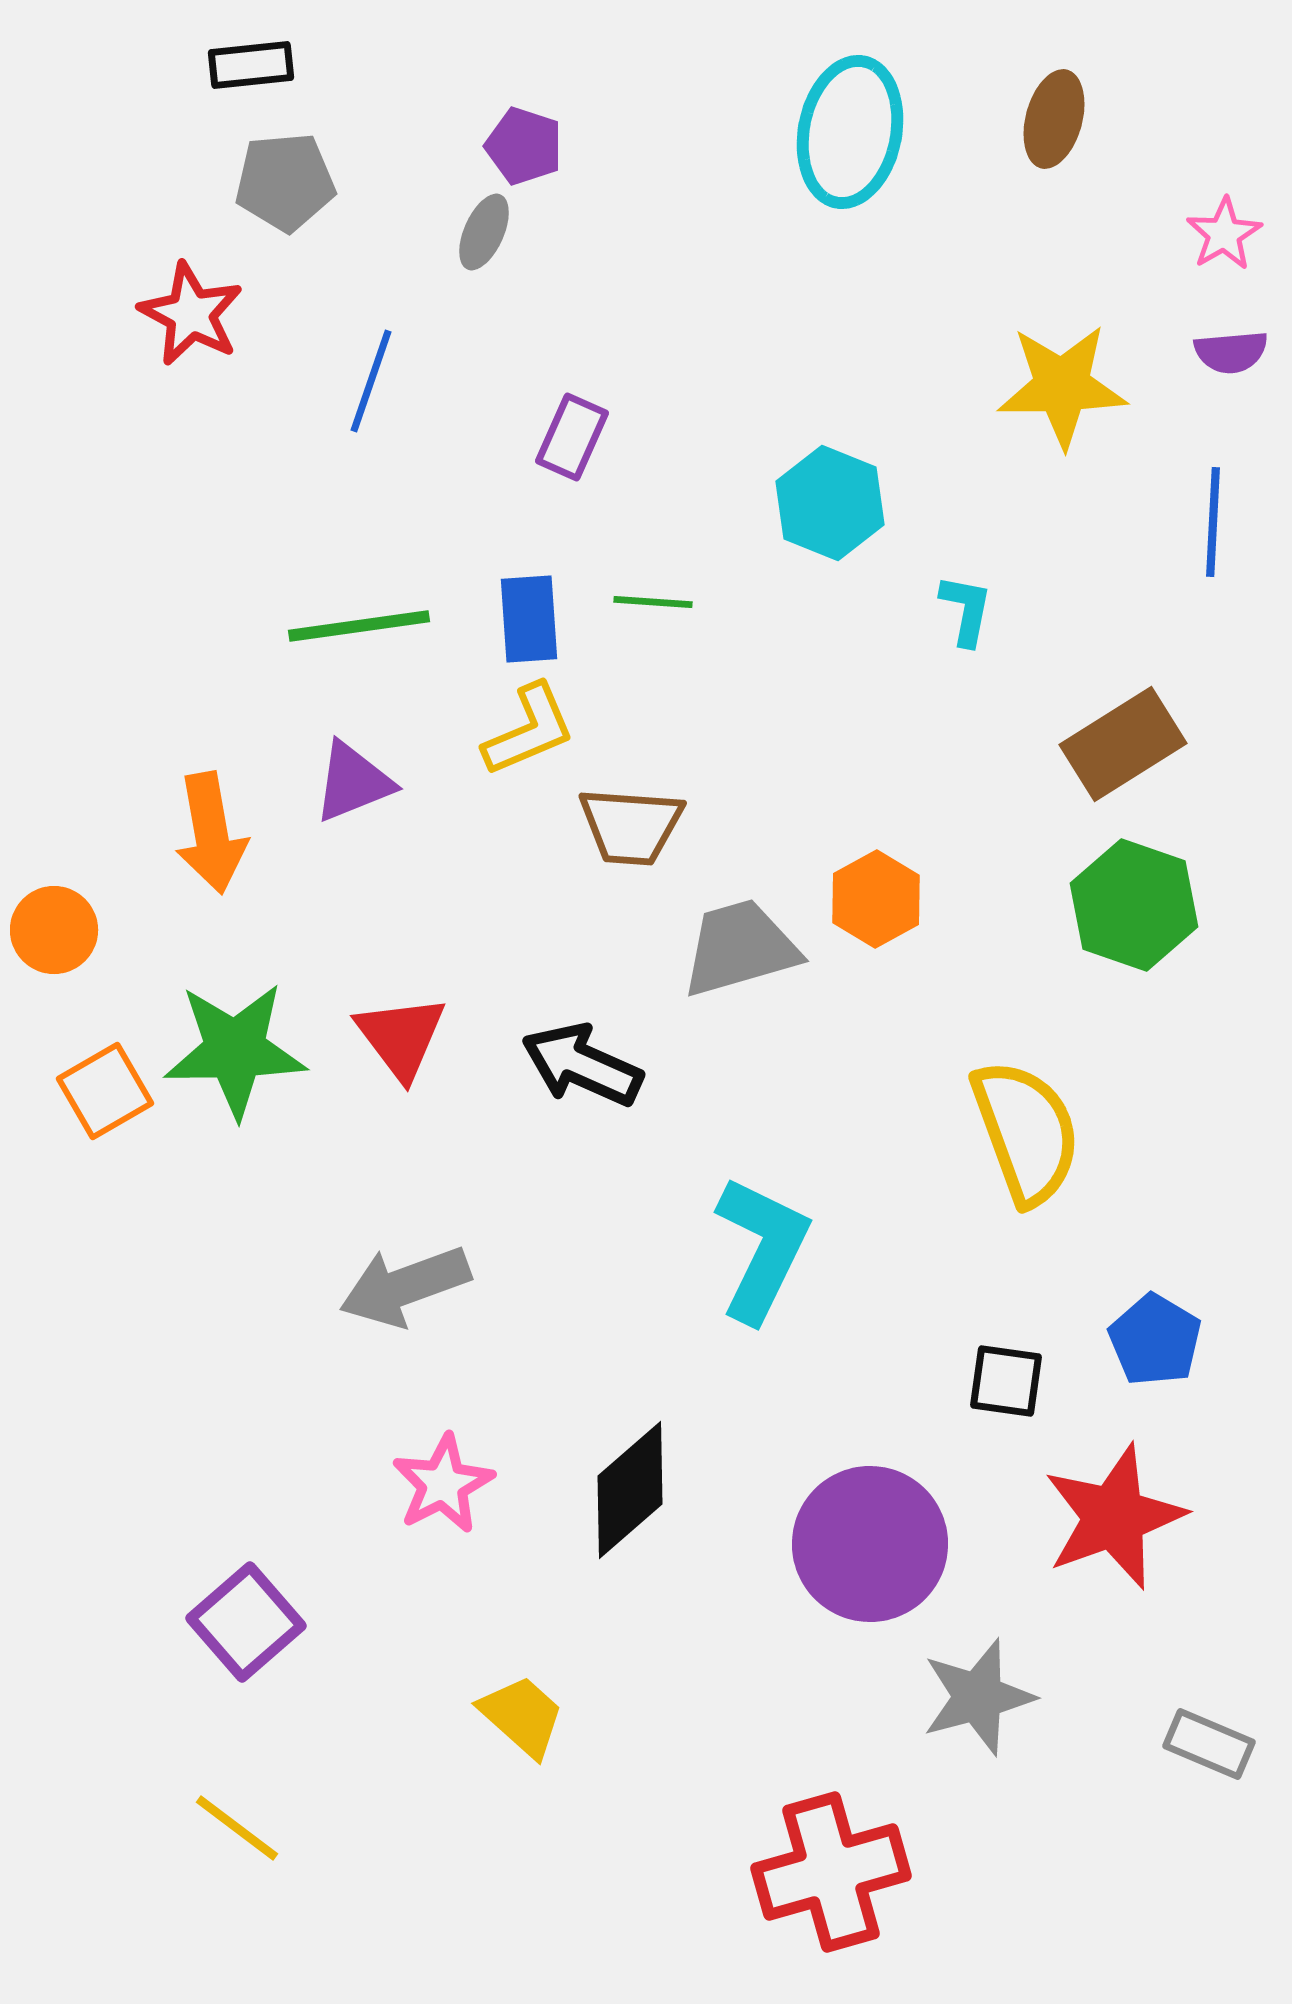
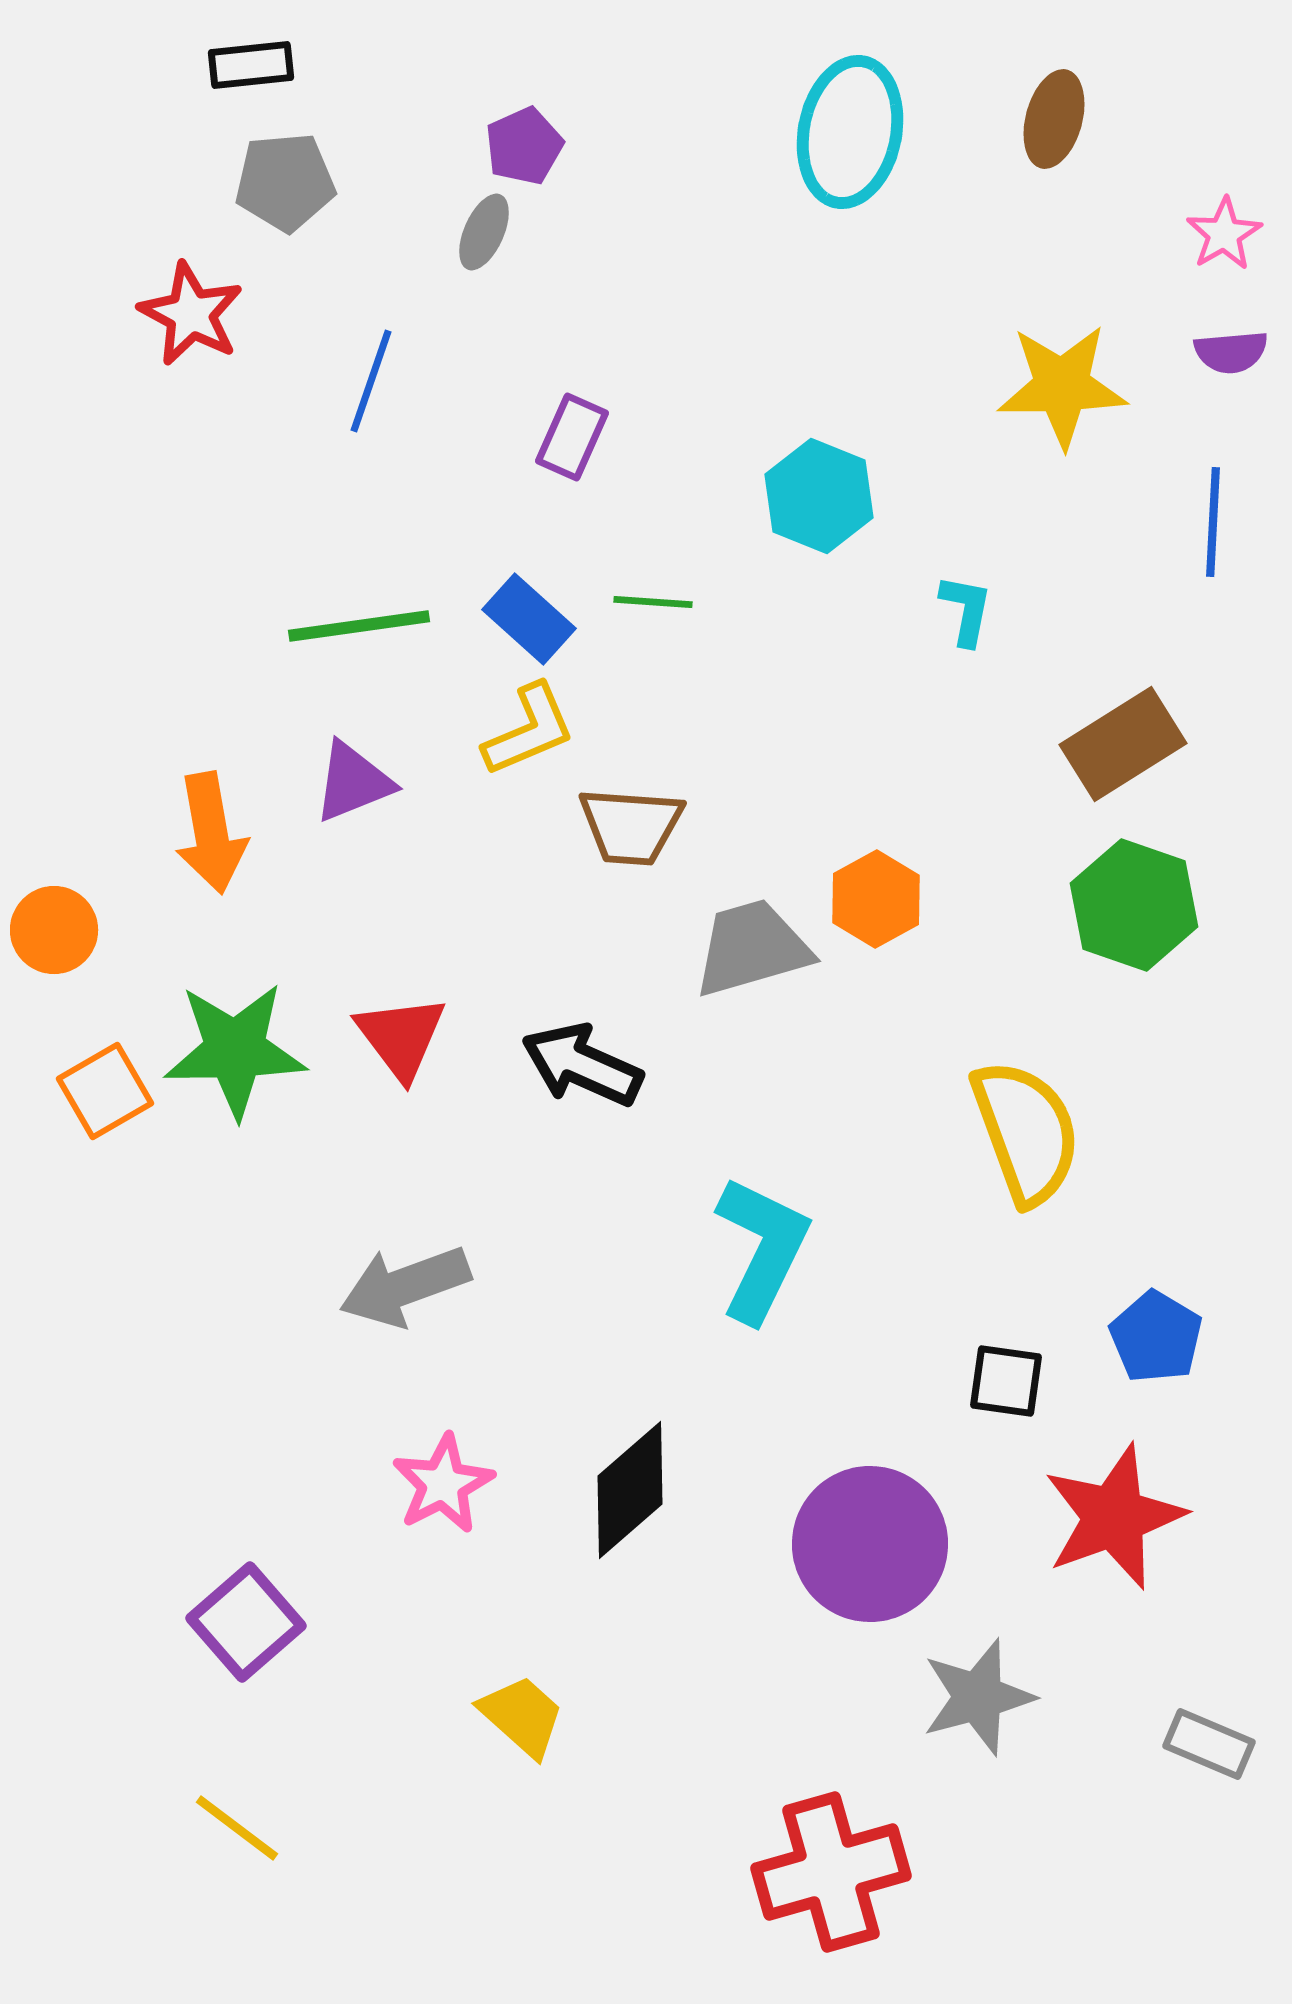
purple pentagon at (524, 146): rotated 30 degrees clockwise
cyan hexagon at (830, 503): moved 11 px left, 7 px up
blue rectangle at (529, 619): rotated 44 degrees counterclockwise
gray trapezoid at (740, 948): moved 12 px right
blue pentagon at (1155, 1340): moved 1 px right, 3 px up
